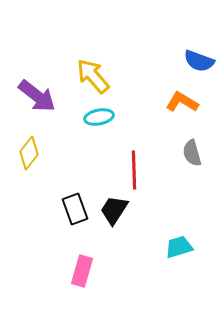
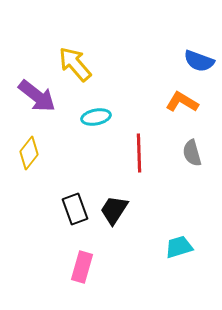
yellow arrow: moved 18 px left, 12 px up
cyan ellipse: moved 3 px left
red line: moved 5 px right, 17 px up
pink rectangle: moved 4 px up
